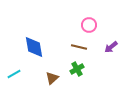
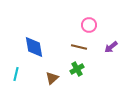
cyan line: moved 2 px right; rotated 48 degrees counterclockwise
